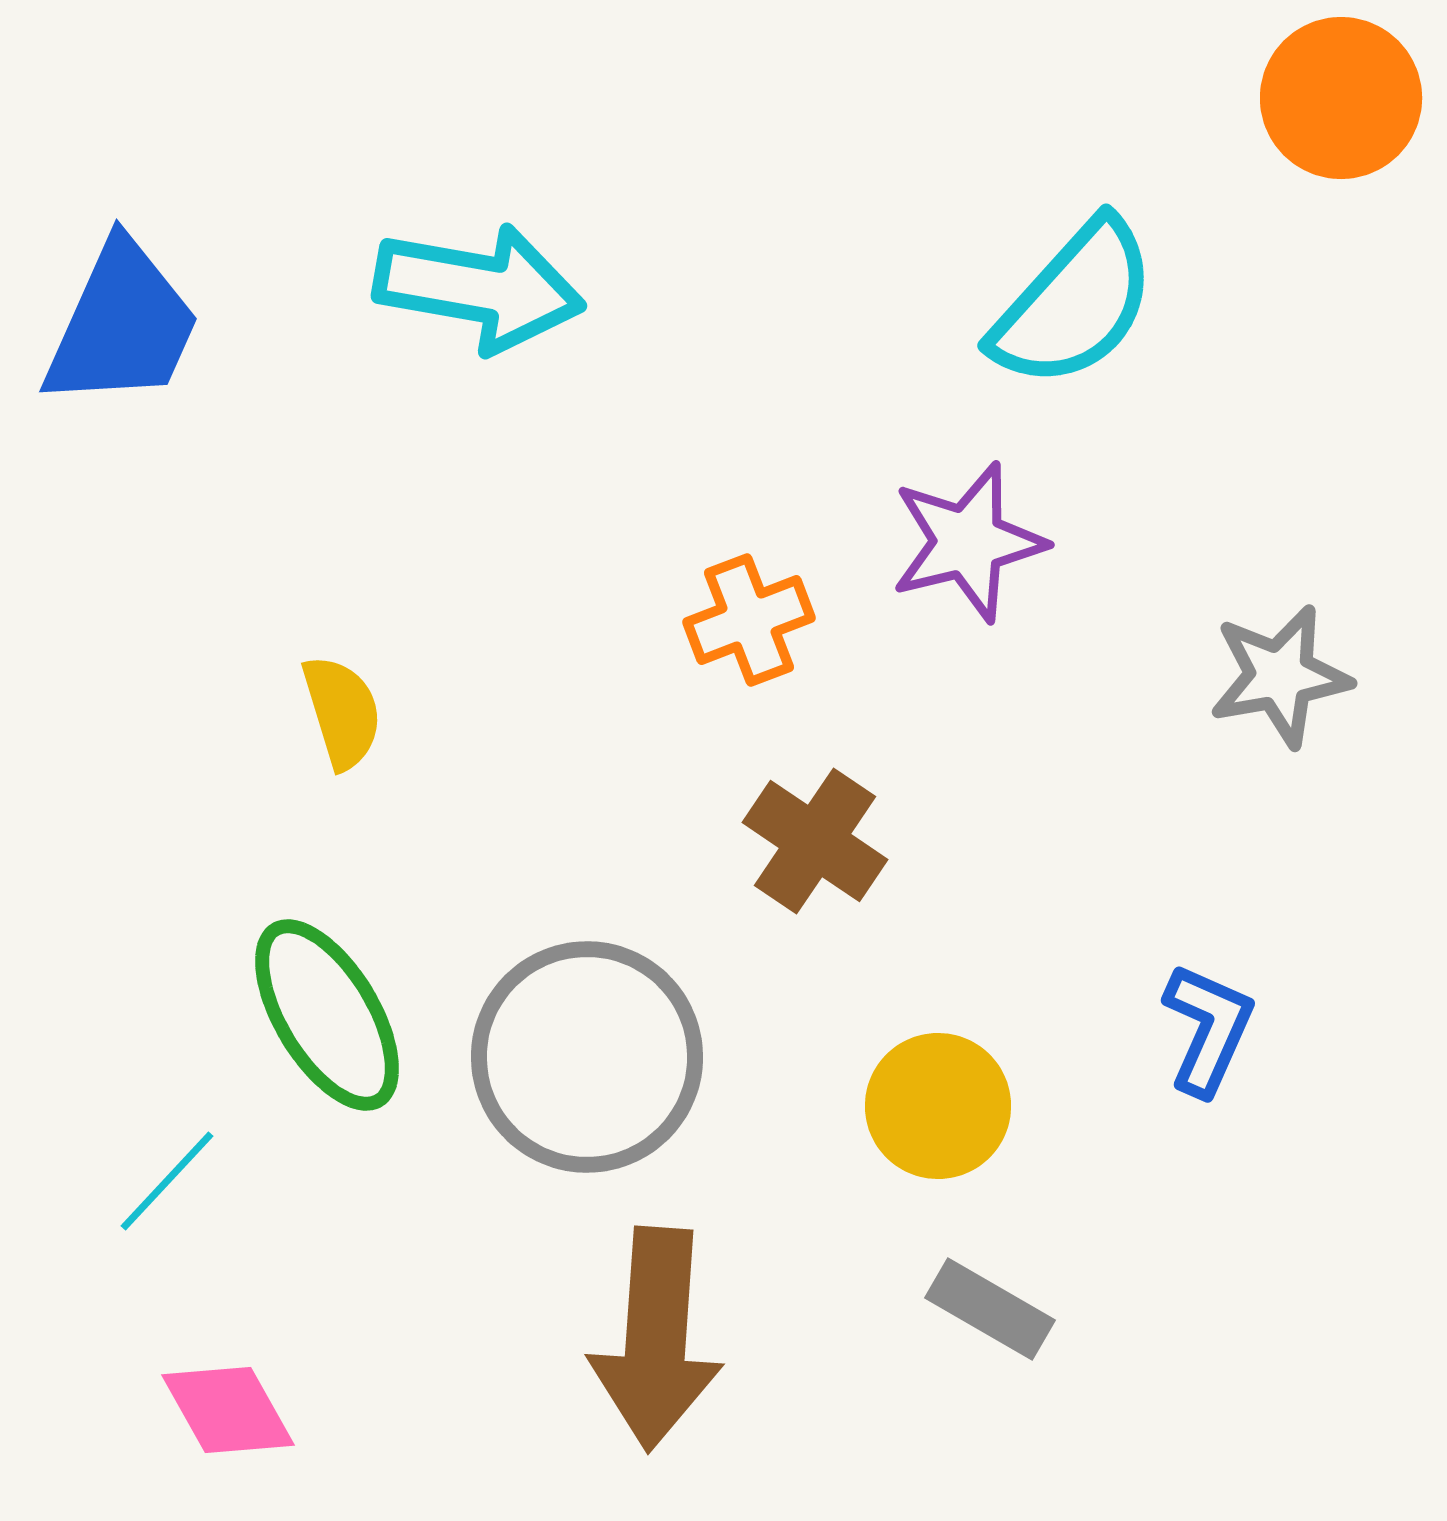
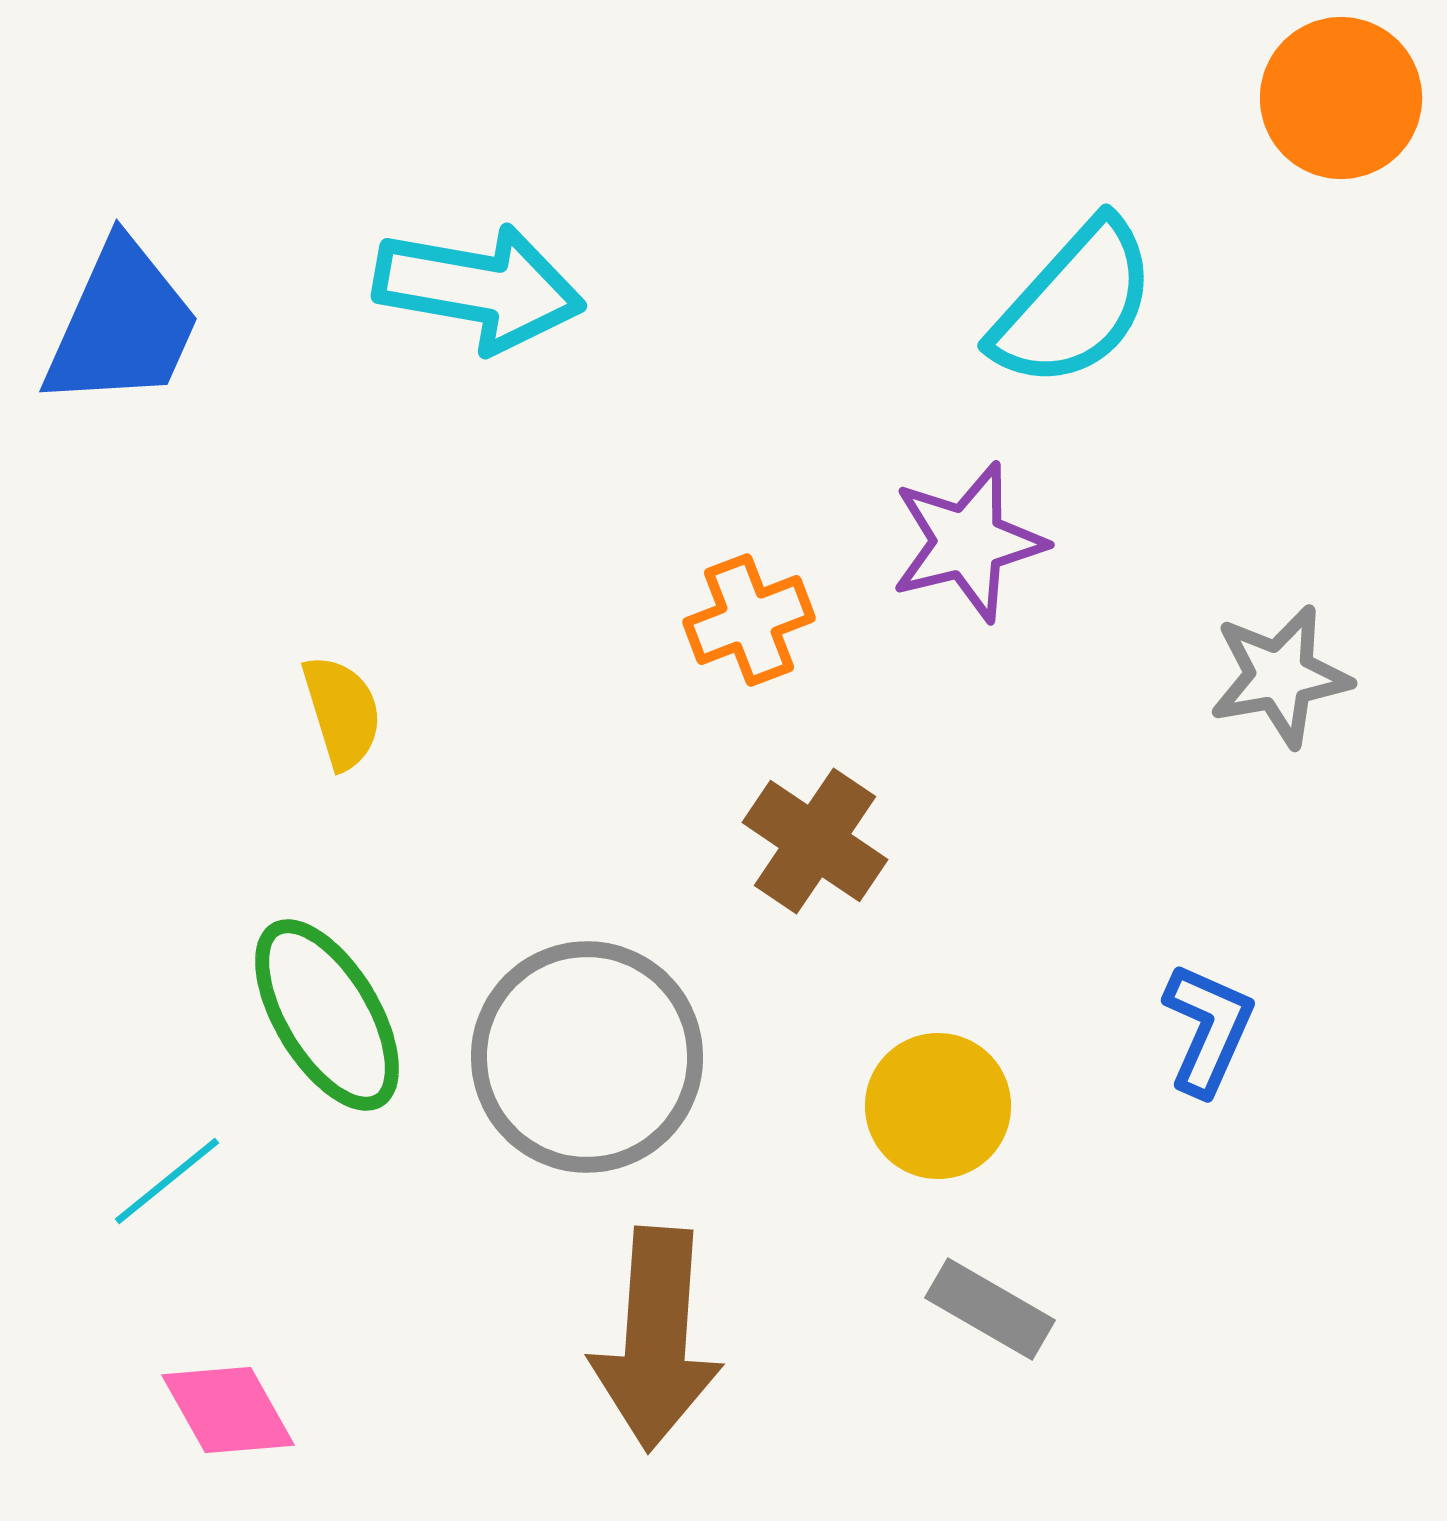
cyan line: rotated 8 degrees clockwise
